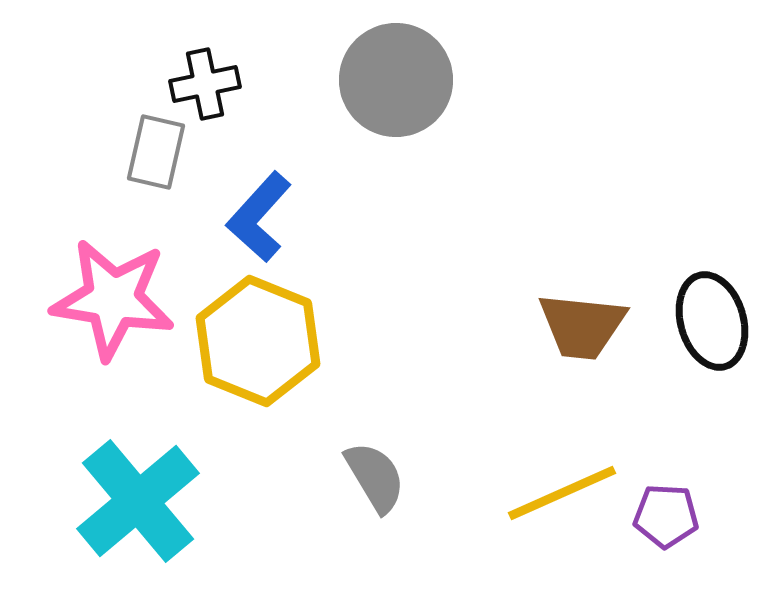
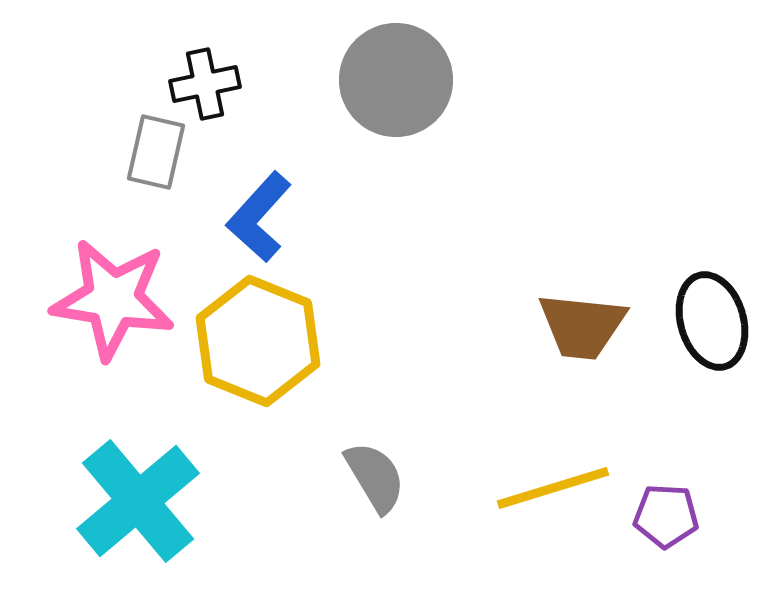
yellow line: moved 9 px left, 5 px up; rotated 7 degrees clockwise
